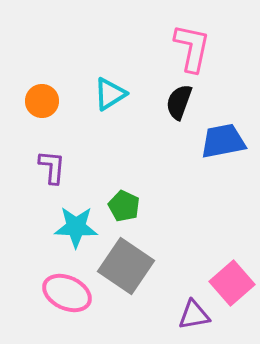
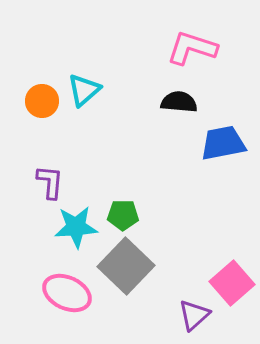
pink L-shape: rotated 84 degrees counterclockwise
cyan triangle: moved 26 px left, 4 px up; rotated 9 degrees counterclockwise
black semicircle: rotated 75 degrees clockwise
blue trapezoid: moved 2 px down
purple L-shape: moved 2 px left, 15 px down
green pentagon: moved 1 px left, 9 px down; rotated 24 degrees counterclockwise
cyan star: rotated 6 degrees counterclockwise
gray square: rotated 10 degrees clockwise
purple triangle: rotated 32 degrees counterclockwise
